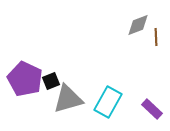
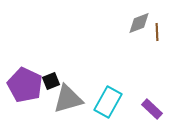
gray diamond: moved 1 px right, 2 px up
brown line: moved 1 px right, 5 px up
purple pentagon: moved 6 px down
